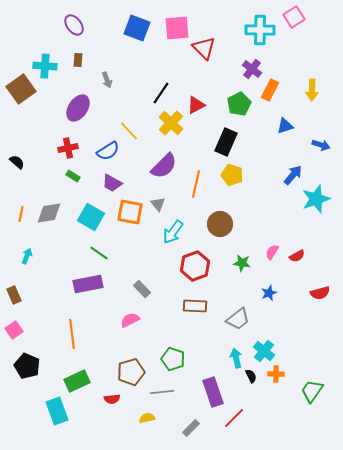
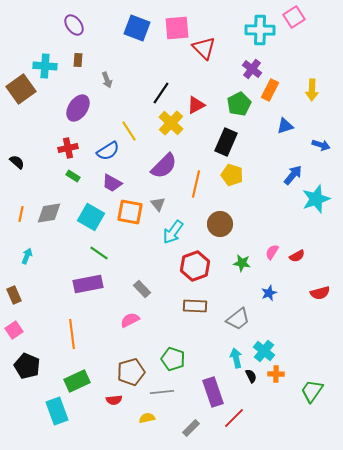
yellow line at (129, 131): rotated 10 degrees clockwise
red semicircle at (112, 399): moved 2 px right, 1 px down
